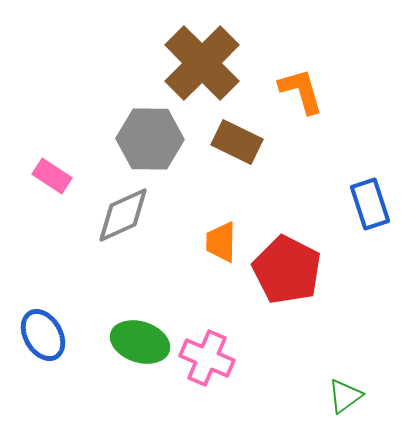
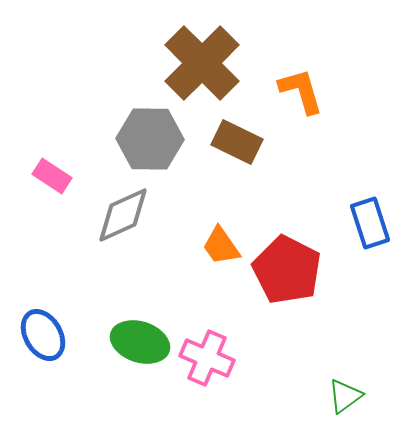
blue rectangle: moved 19 px down
orange trapezoid: moved 4 px down; rotated 36 degrees counterclockwise
